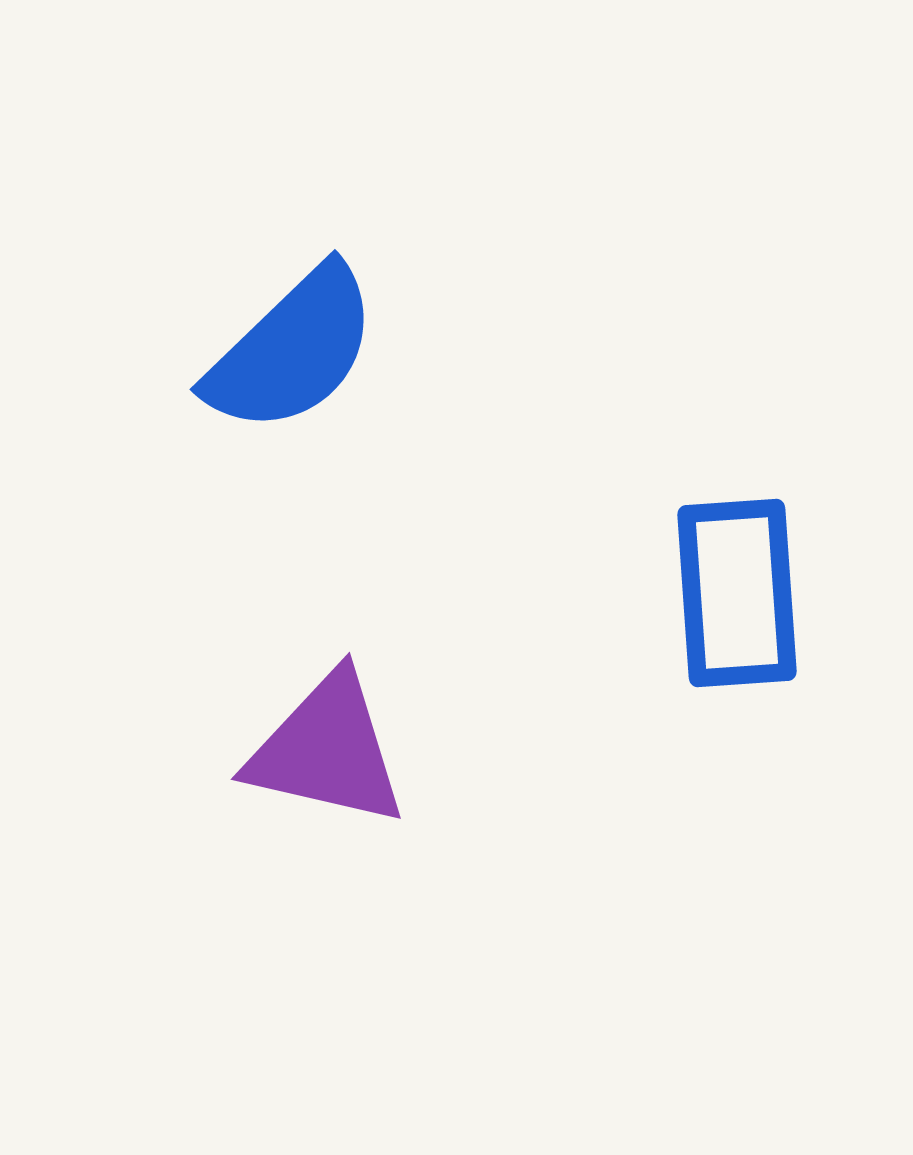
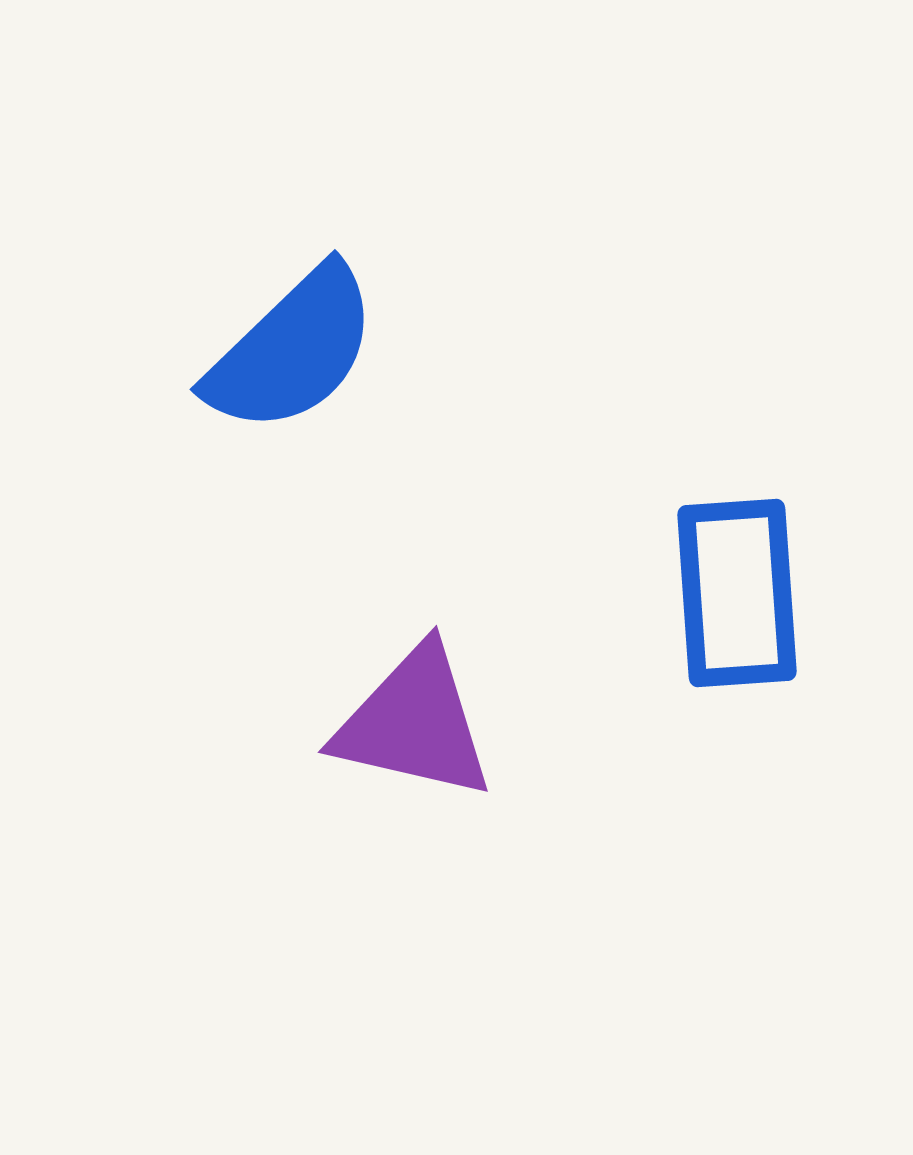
purple triangle: moved 87 px right, 27 px up
